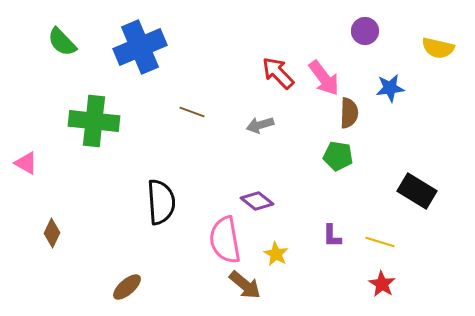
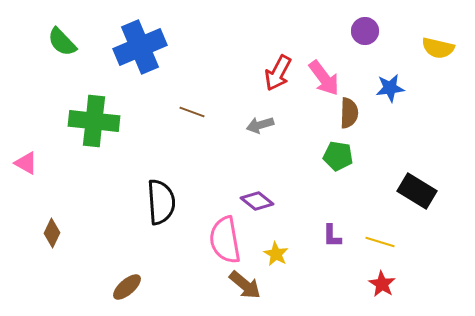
red arrow: rotated 108 degrees counterclockwise
